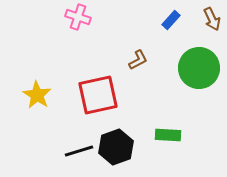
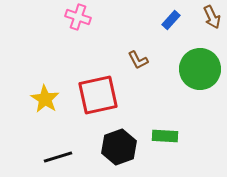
brown arrow: moved 2 px up
brown L-shape: rotated 90 degrees clockwise
green circle: moved 1 px right, 1 px down
yellow star: moved 8 px right, 4 px down
green rectangle: moved 3 px left, 1 px down
black hexagon: moved 3 px right
black line: moved 21 px left, 6 px down
